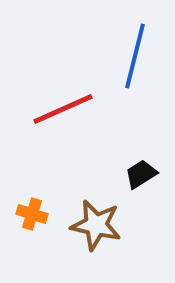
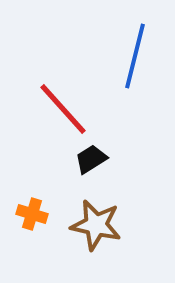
red line: rotated 72 degrees clockwise
black trapezoid: moved 50 px left, 15 px up
